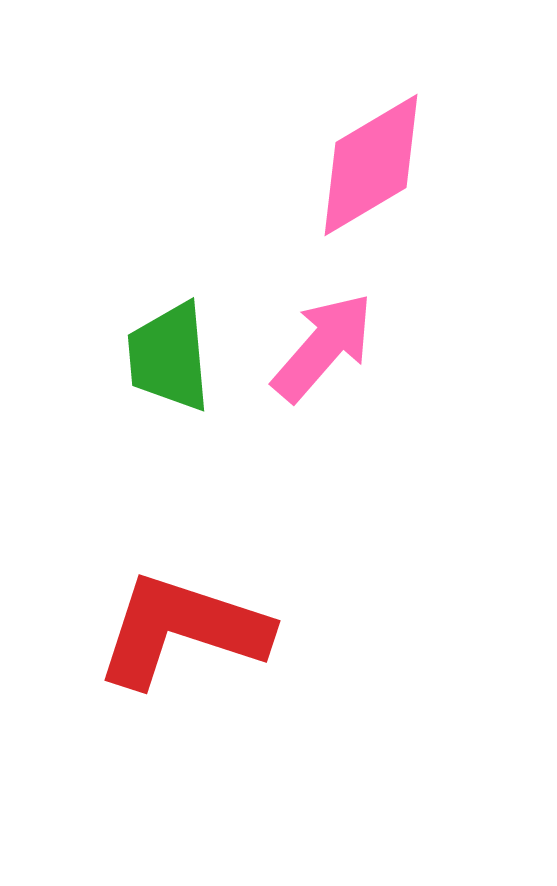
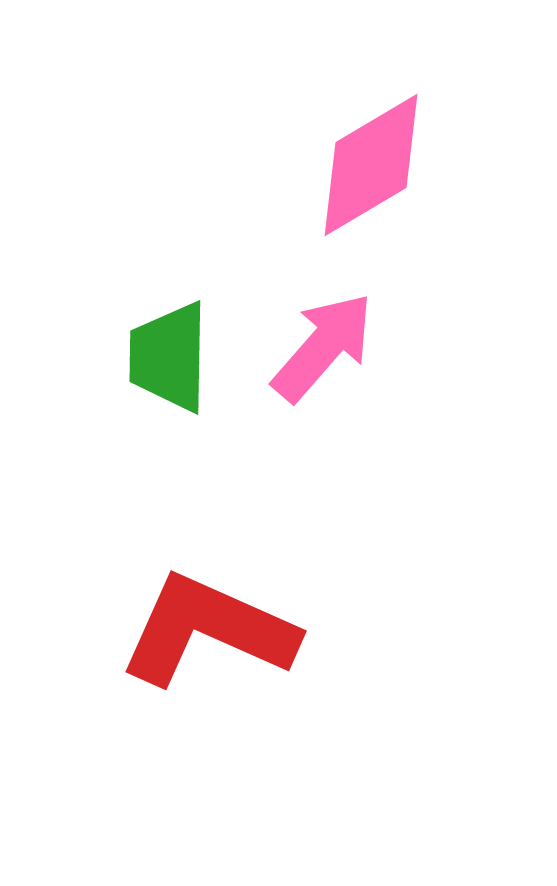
green trapezoid: rotated 6 degrees clockwise
red L-shape: moved 26 px right; rotated 6 degrees clockwise
